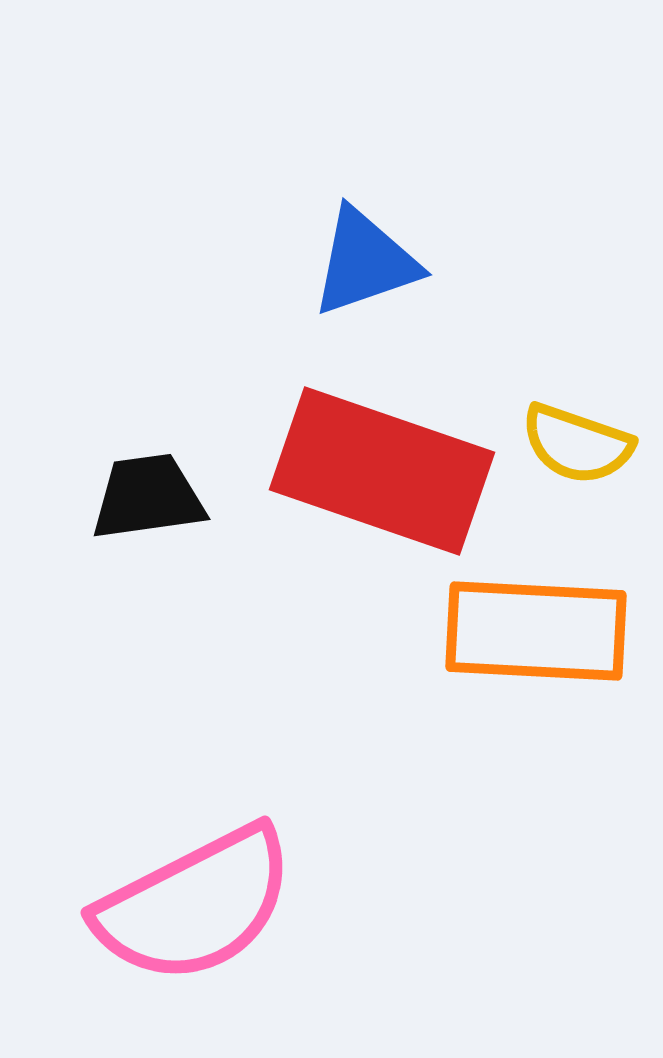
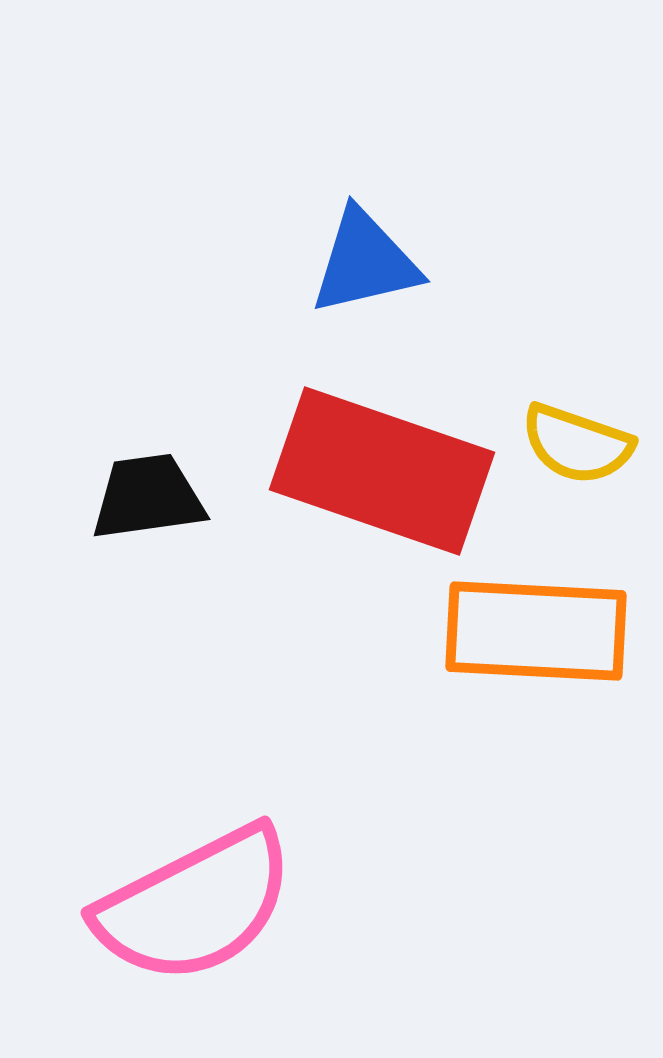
blue triangle: rotated 6 degrees clockwise
